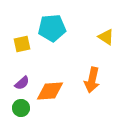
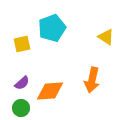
cyan pentagon: rotated 16 degrees counterclockwise
